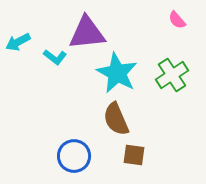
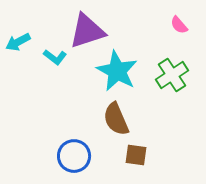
pink semicircle: moved 2 px right, 5 px down
purple triangle: moved 2 px up; rotated 12 degrees counterclockwise
cyan star: moved 2 px up
brown square: moved 2 px right
